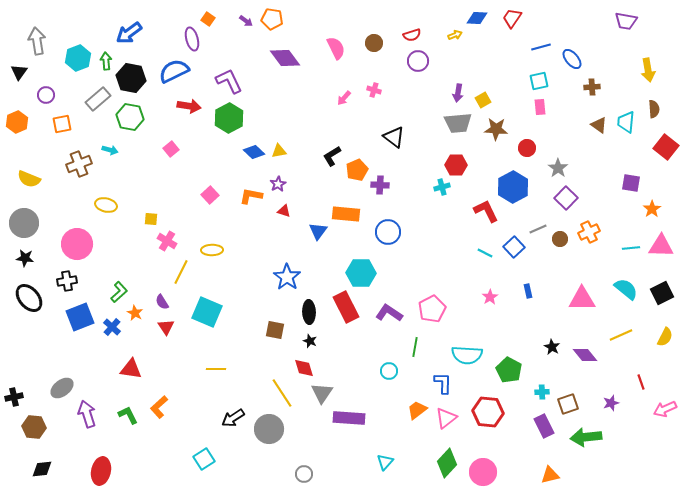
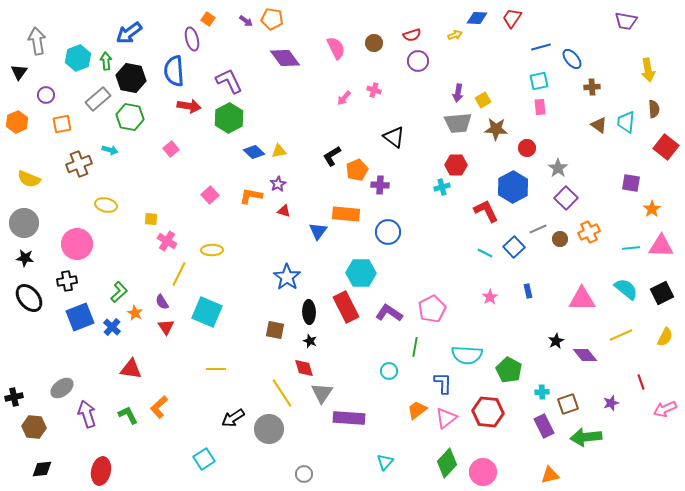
blue semicircle at (174, 71): rotated 68 degrees counterclockwise
yellow line at (181, 272): moved 2 px left, 2 px down
black star at (552, 347): moved 4 px right, 6 px up; rotated 14 degrees clockwise
